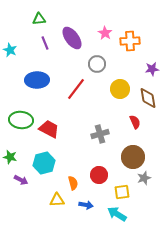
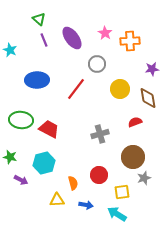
green triangle: rotated 48 degrees clockwise
purple line: moved 1 px left, 3 px up
red semicircle: rotated 88 degrees counterclockwise
